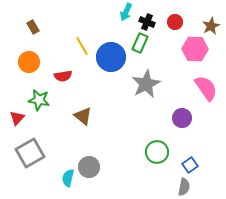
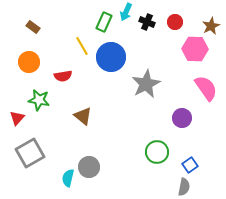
brown rectangle: rotated 24 degrees counterclockwise
green rectangle: moved 36 px left, 21 px up
